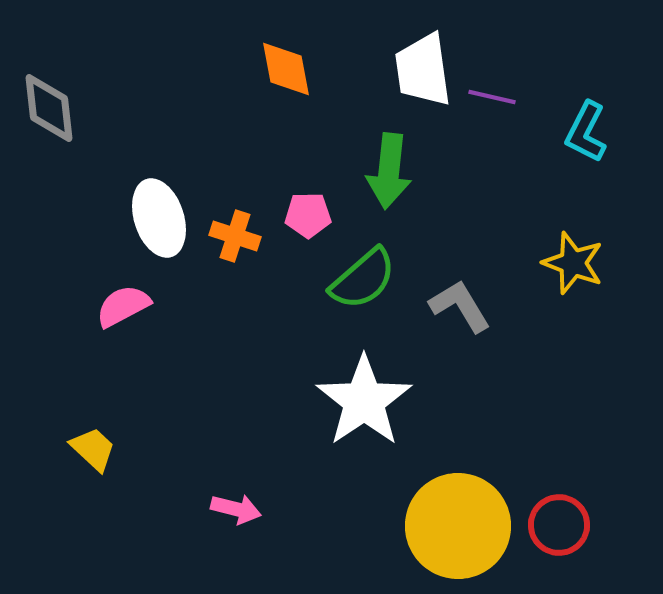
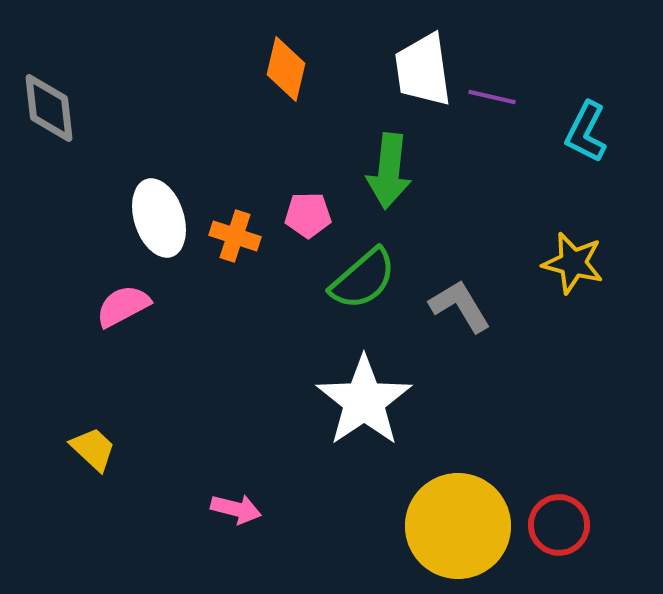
orange diamond: rotated 24 degrees clockwise
yellow star: rotated 6 degrees counterclockwise
